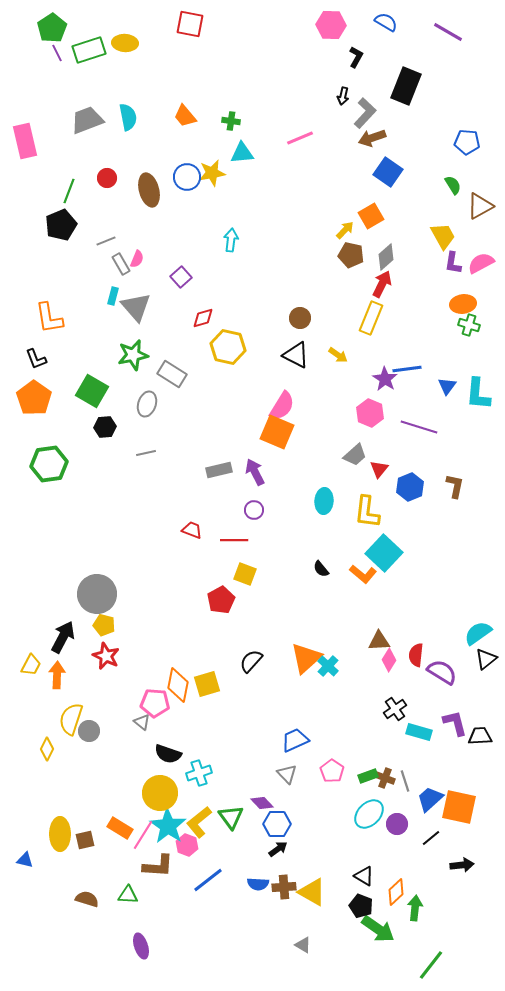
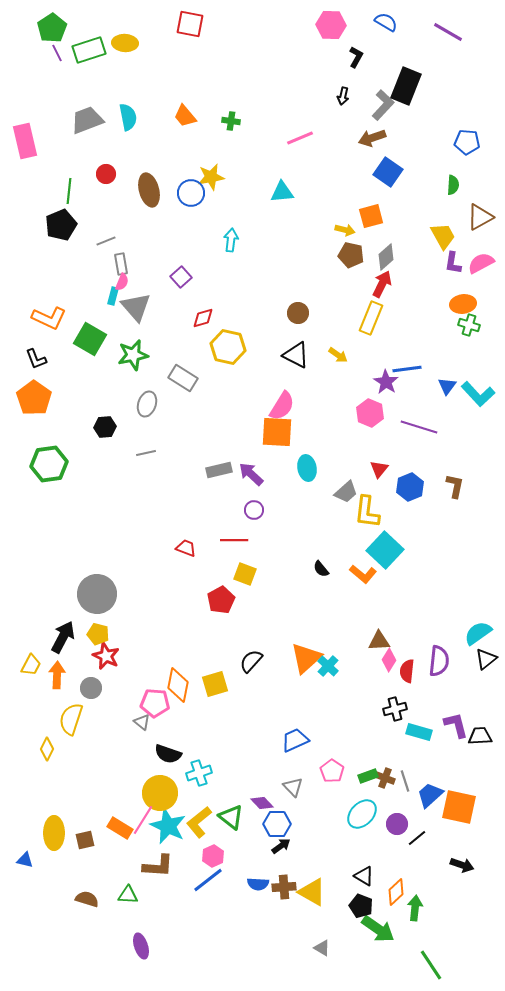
gray L-shape at (365, 113): moved 18 px right, 8 px up
cyan triangle at (242, 153): moved 40 px right, 39 px down
yellow star at (212, 173): moved 1 px left, 4 px down
blue circle at (187, 177): moved 4 px right, 16 px down
red circle at (107, 178): moved 1 px left, 4 px up
green semicircle at (453, 185): rotated 36 degrees clockwise
green line at (69, 191): rotated 15 degrees counterclockwise
brown triangle at (480, 206): moved 11 px down
orange square at (371, 216): rotated 15 degrees clockwise
yellow arrow at (345, 230): rotated 60 degrees clockwise
pink semicircle at (137, 259): moved 15 px left, 23 px down
gray rectangle at (121, 264): rotated 20 degrees clockwise
orange L-shape at (49, 318): rotated 56 degrees counterclockwise
brown circle at (300, 318): moved 2 px left, 5 px up
gray rectangle at (172, 374): moved 11 px right, 4 px down
purple star at (385, 379): moved 1 px right, 3 px down
green square at (92, 391): moved 2 px left, 52 px up
cyan L-shape at (478, 394): rotated 48 degrees counterclockwise
orange square at (277, 432): rotated 20 degrees counterclockwise
gray trapezoid at (355, 455): moved 9 px left, 37 px down
purple arrow at (255, 472): moved 4 px left, 2 px down; rotated 20 degrees counterclockwise
cyan ellipse at (324, 501): moved 17 px left, 33 px up; rotated 15 degrees counterclockwise
red trapezoid at (192, 530): moved 6 px left, 18 px down
cyan square at (384, 553): moved 1 px right, 3 px up
yellow pentagon at (104, 625): moved 6 px left, 9 px down
red semicircle at (416, 655): moved 9 px left, 16 px down
purple semicircle at (442, 672): moved 3 px left, 11 px up; rotated 64 degrees clockwise
yellow square at (207, 684): moved 8 px right
black cross at (395, 709): rotated 20 degrees clockwise
purple L-shape at (455, 723): moved 1 px right, 2 px down
gray circle at (89, 731): moved 2 px right, 43 px up
gray triangle at (287, 774): moved 6 px right, 13 px down
blue trapezoid at (430, 799): moved 4 px up
cyan ellipse at (369, 814): moved 7 px left
green triangle at (231, 817): rotated 16 degrees counterclockwise
cyan star at (168, 826): rotated 9 degrees counterclockwise
yellow ellipse at (60, 834): moved 6 px left, 1 px up
pink line at (143, 835): moved 15 px up
black line at (431, 838): moved 14 px left
pink hexagon at (187, 845): moved 26 px right, 11 px down; rotated 15 degrees clockwise
black arrow at (278, 849): moved 3 px right, 3 px up
black arrow at (462, 865): rotated 25 degrees clockwise
gray triangle at (303, 945): moved 19 px right, 3 px down
green line at (431, 965): rotated 72 degrees counterclockwise
